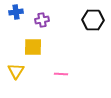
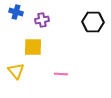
blue cross: rotated 24 degrees clockwise
black hexagon: moved 2 px down
yellow triangle: rotated 12 degrees counterclockwise
